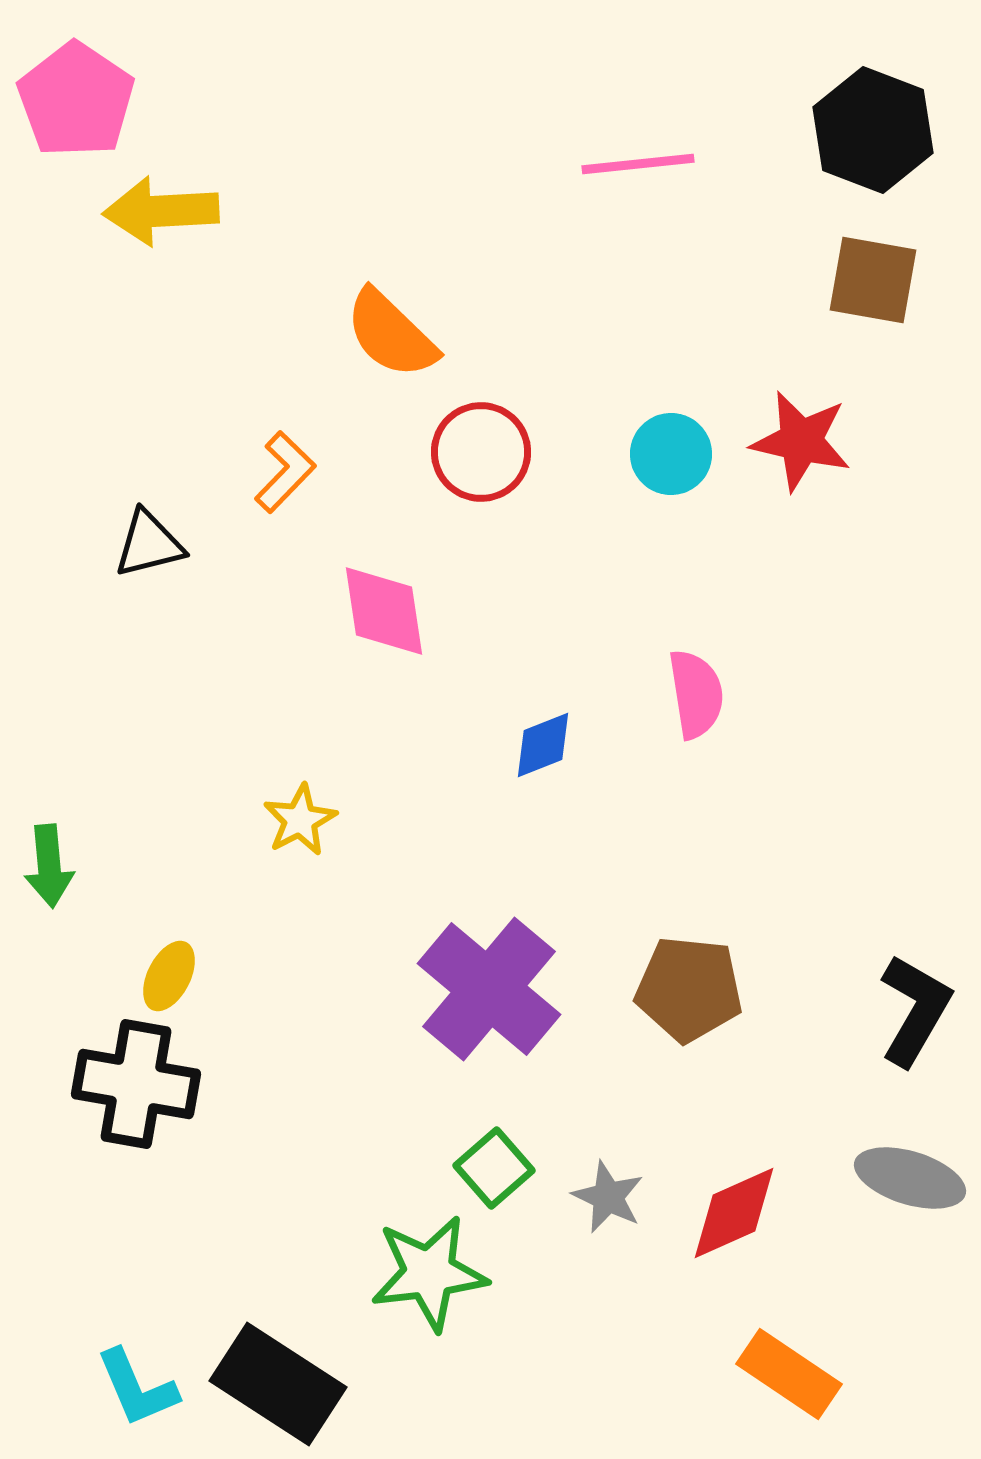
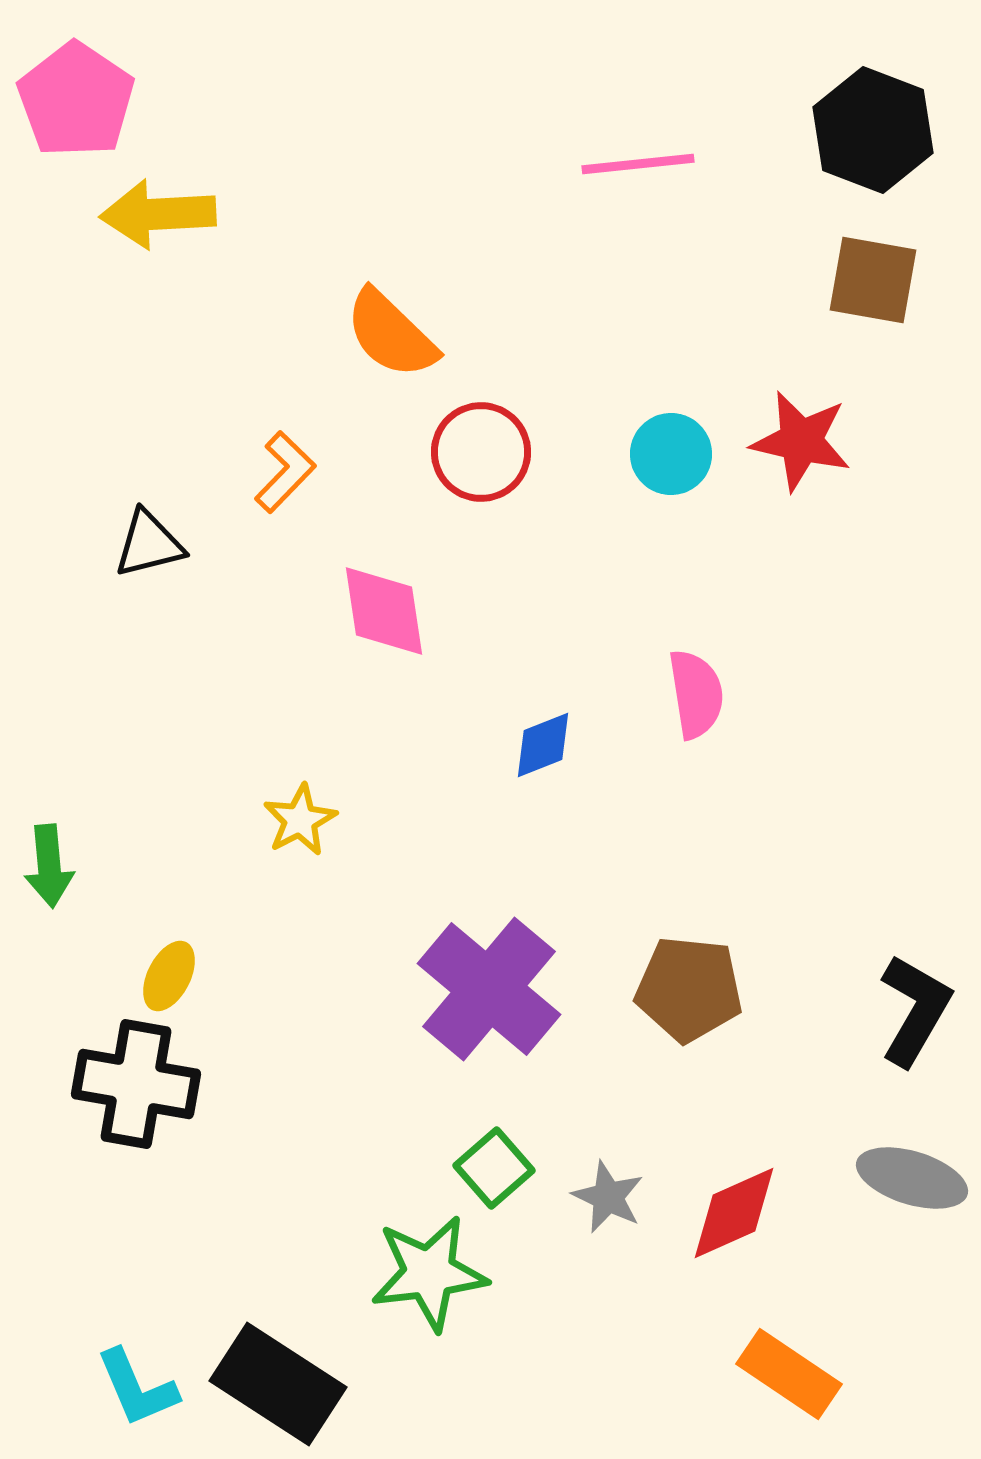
yellow arrow: moved 3 px left, 3 px down
gray ellipse: moved 2 px right
